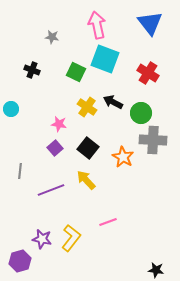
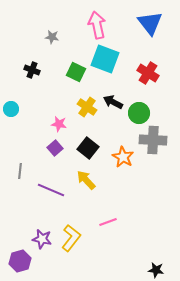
green circle: moved 2 px left
purple line: rotated 44 degrees clockwise
